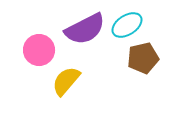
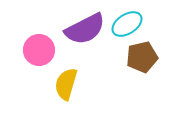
cyan ellipse: moved 1 px up
brown pentagon: moved 1 px left, 1 px up
yellow semicircle: moved 3 px down; rotated 24 degrees counterclockwise
